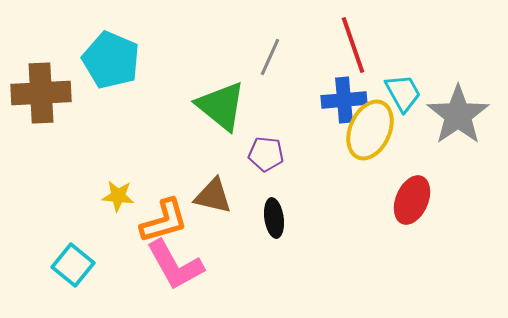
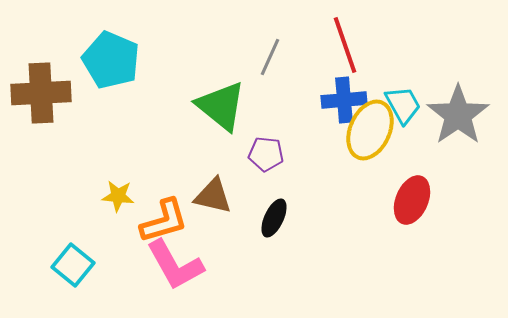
red line: moved 8 px left
cyan trapezoid: moved 12 px down
black ellipse: rotated 33 degrees clockwise
